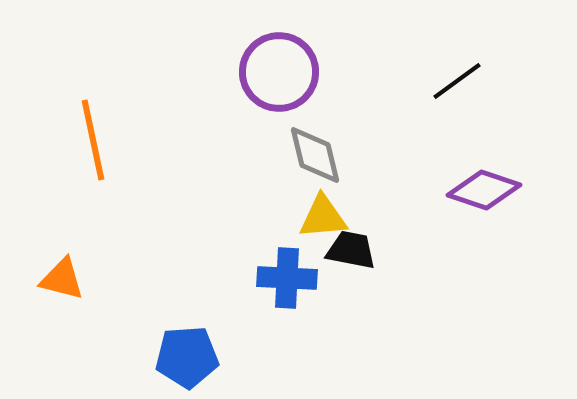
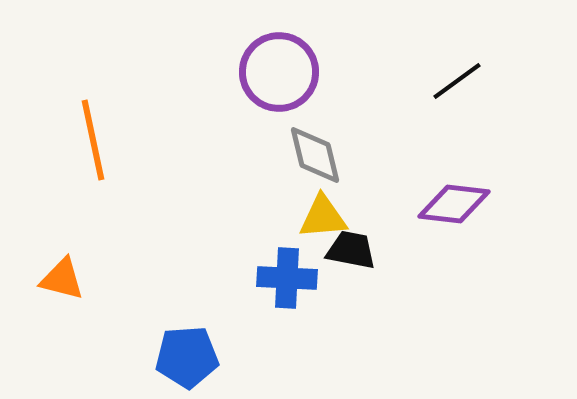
purple diamond: moved 30 px left, 14 px down; rotated 12 degrees counterclockwise
